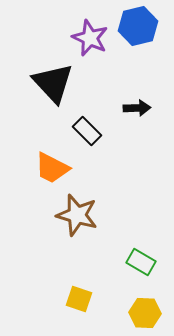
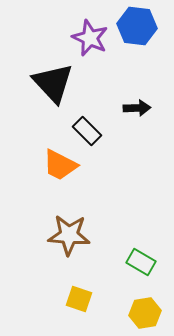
blue hexagon: moved 1 px left; rotated 21 degrees clockwise
orange trapezoid: moved 8 px right, 3 px up
brown star: moved 8 px left, 20 px down; rotated 12 degrees counterclockwise
yellow hexagon: rotated 12 degrees counterclockwise
